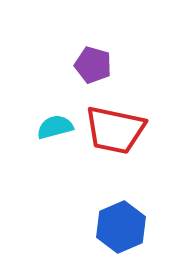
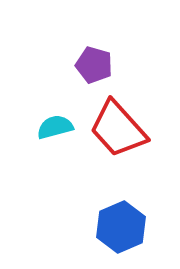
purple pentagon: moved 1 px right
red trapezoid: moved 3 px right, 1 px up; rotated 36 degrees clockwise
